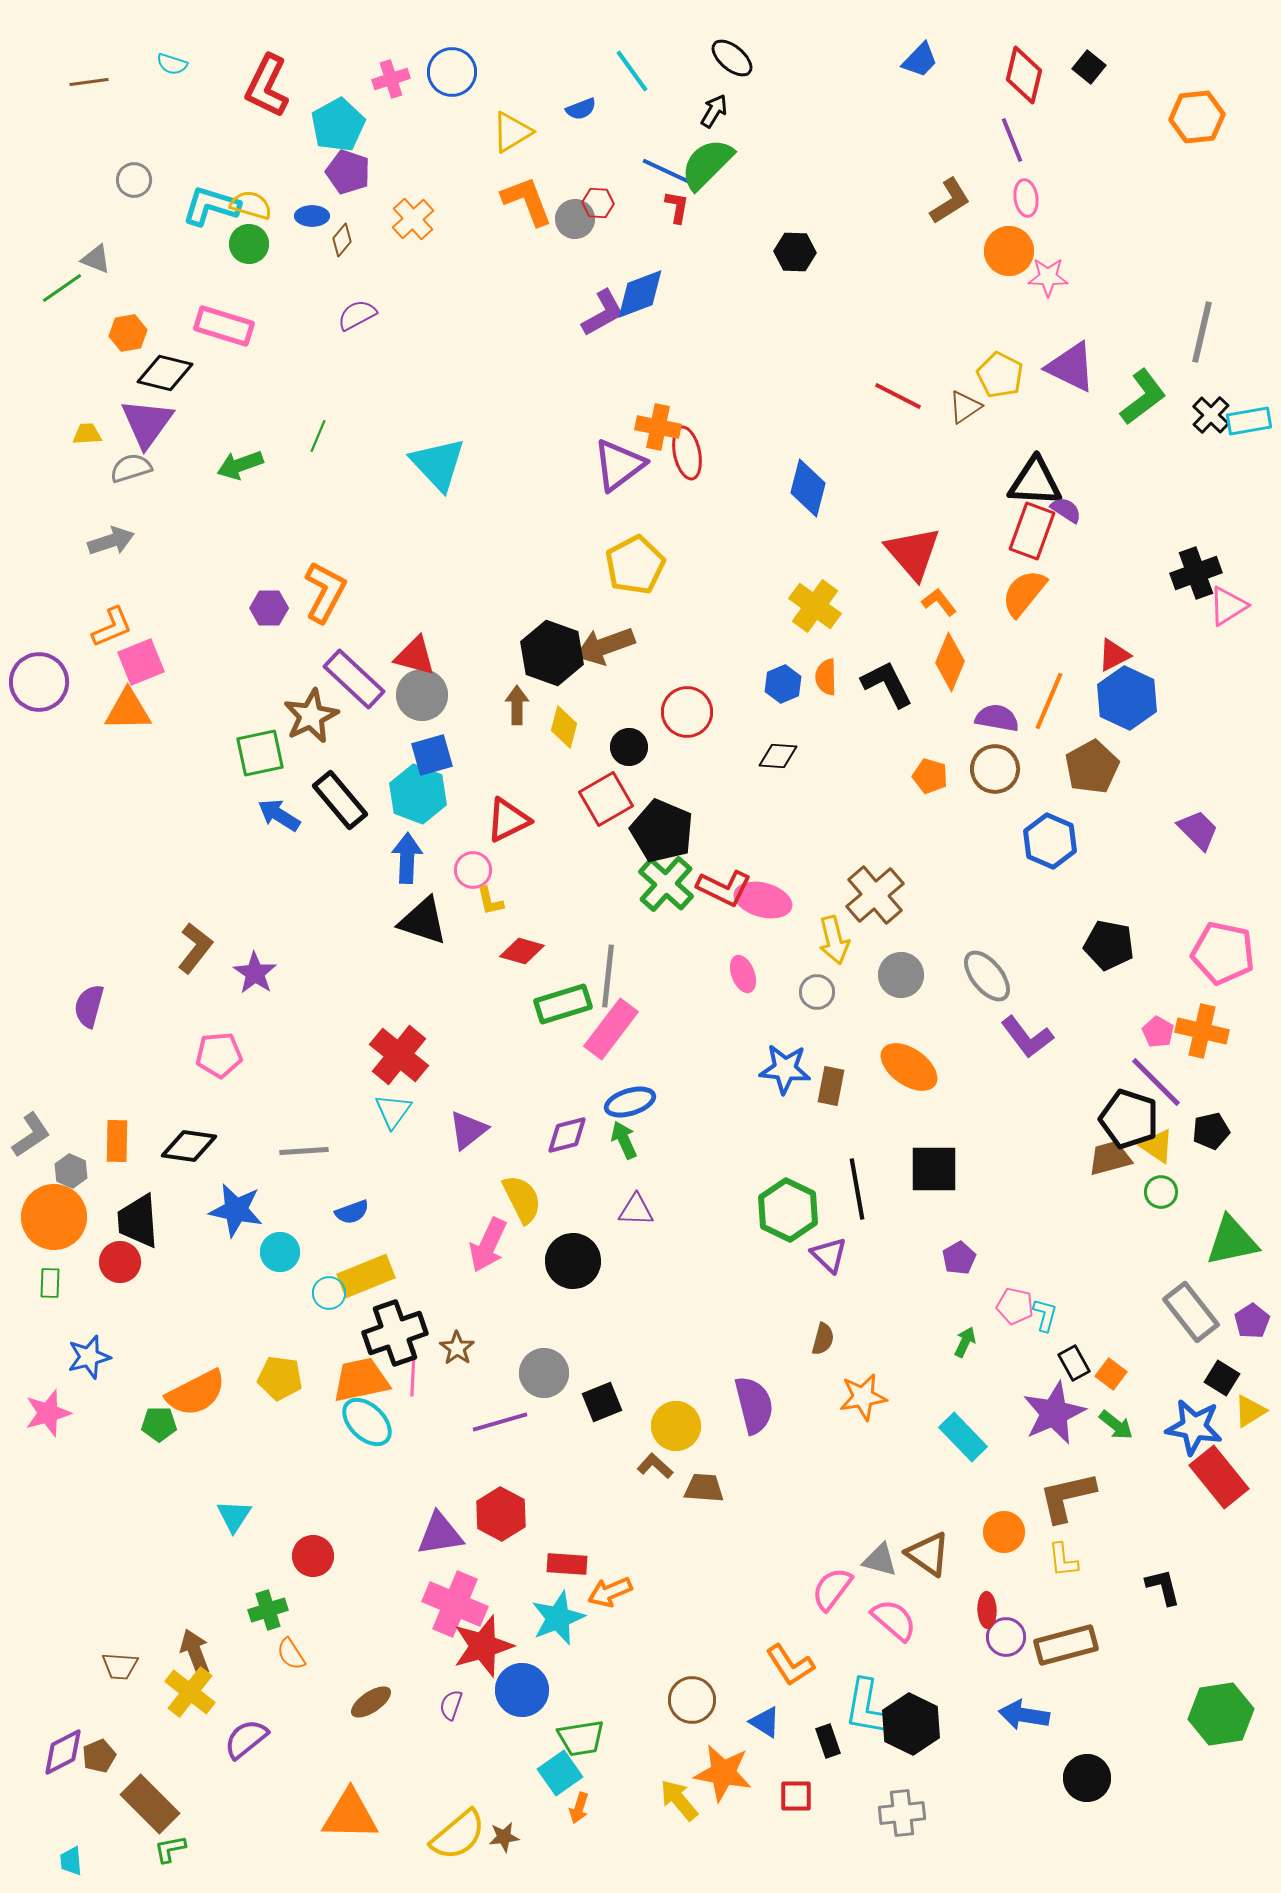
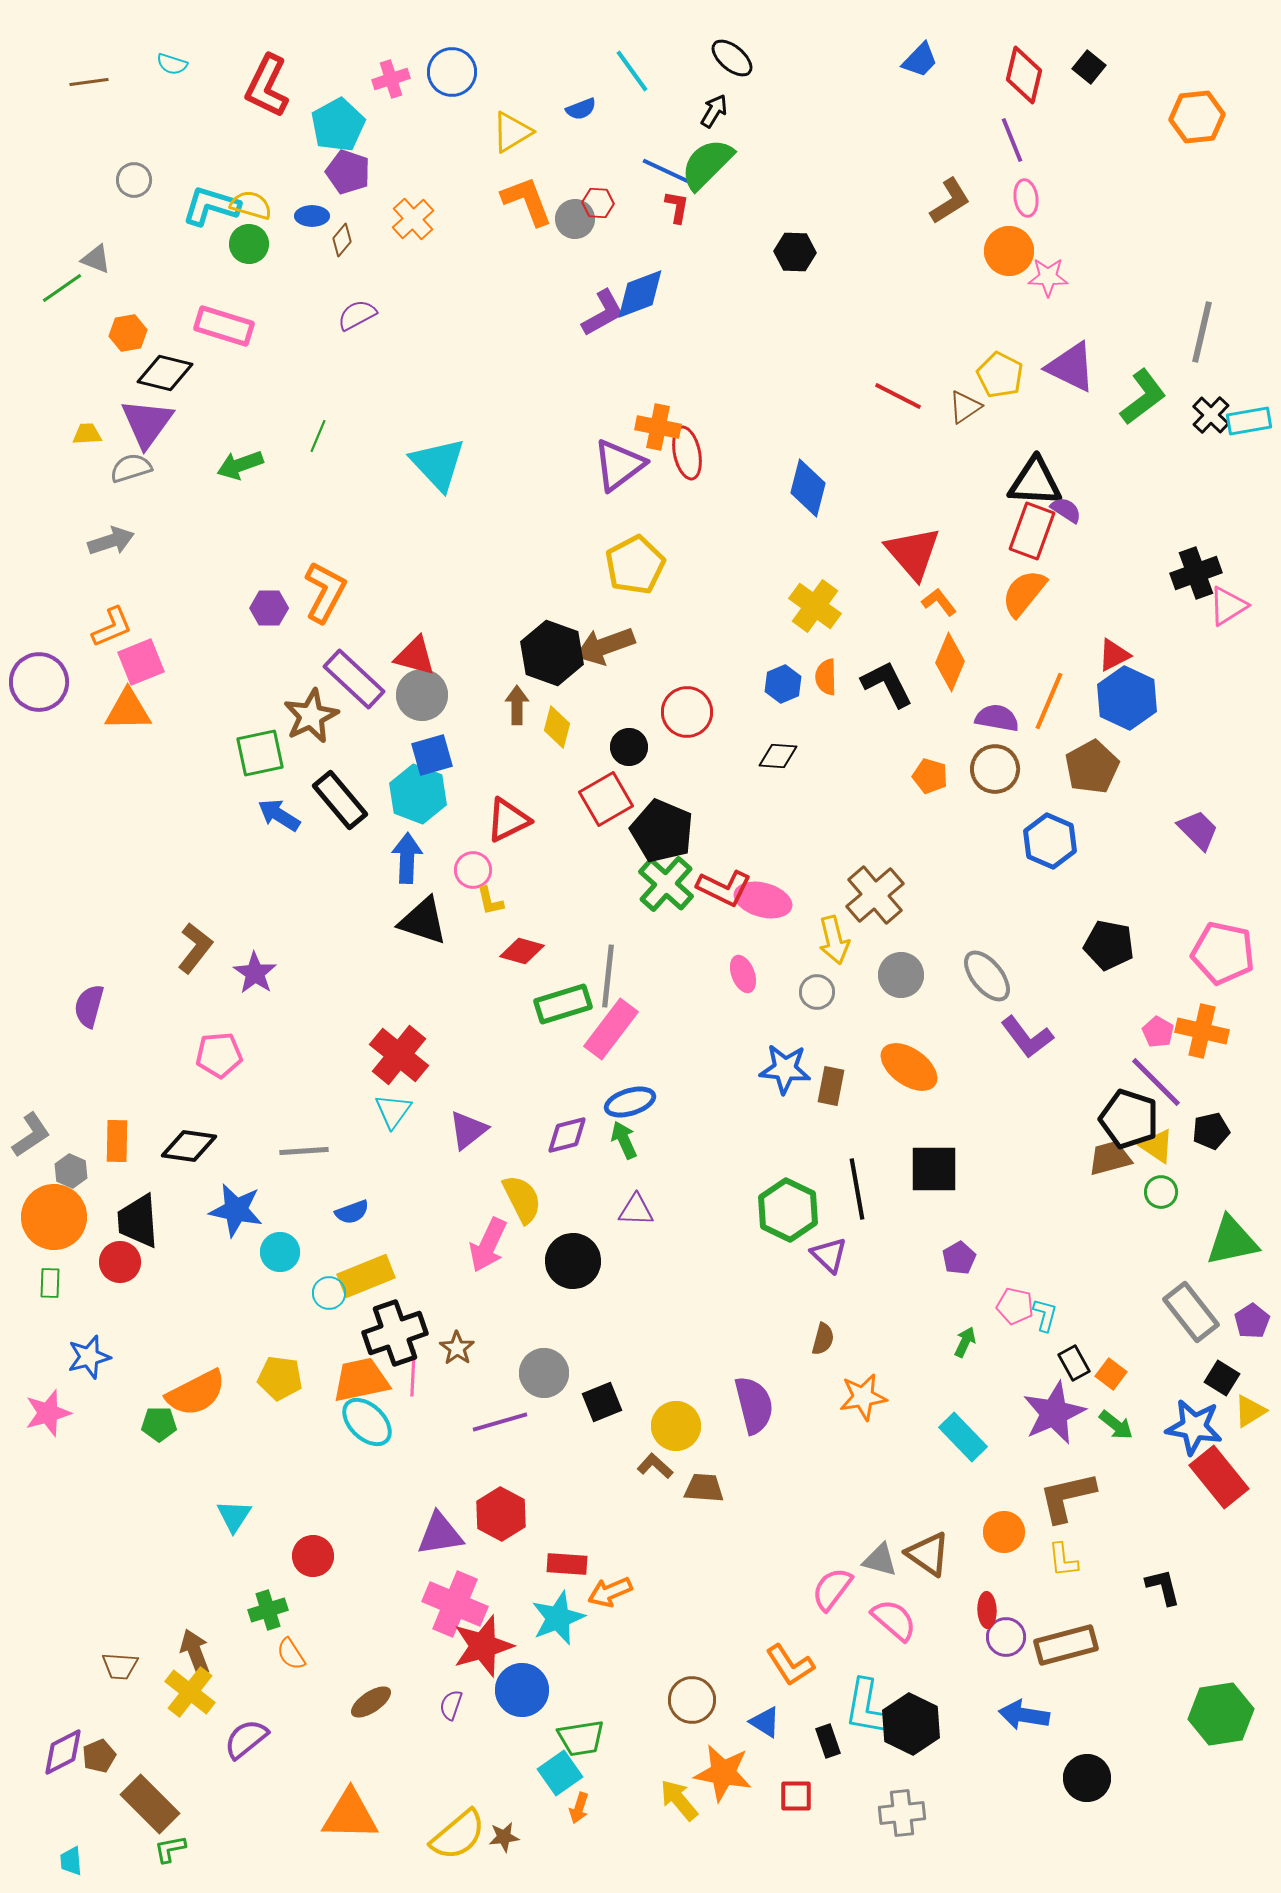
yellow diamond at (564, 727): moved 7 px left
